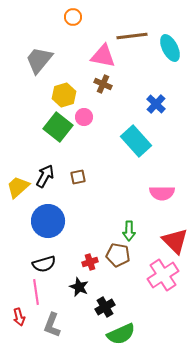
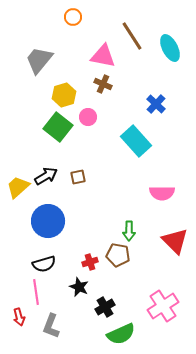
brown line: rotated 64 degrees clockwise
pink circle: moved 4 px right
black arrow: moved 1 px right; rotated 30 degrees clockwise
pink cross: moved 31 px down
gray L-shape: moved 1 px left, 1 px down
